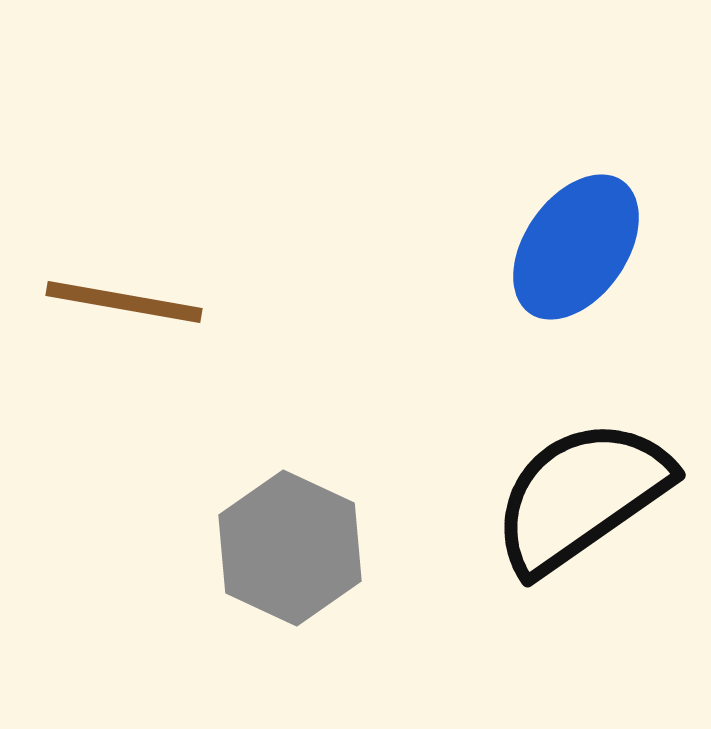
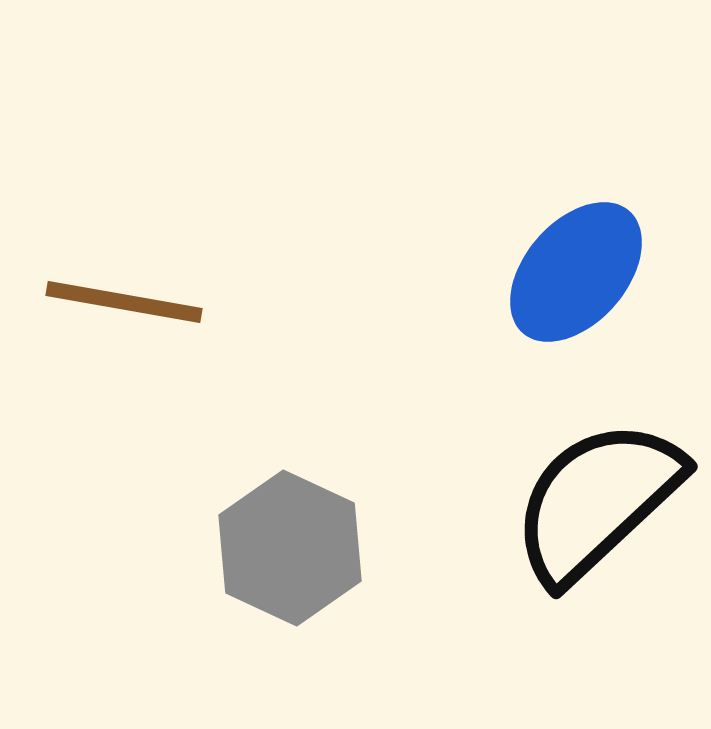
blue ellipse: moved 25 px down; rotated 6 degrees clockwise
black semicircle: moved 16 px right, 5 px down; rotated 8 degrees counterclockwise
